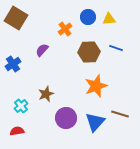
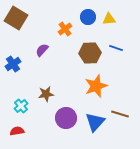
brown hexagon: moved 1 px right, 1 px down
brown star: rotated 14 degrees clockwise
